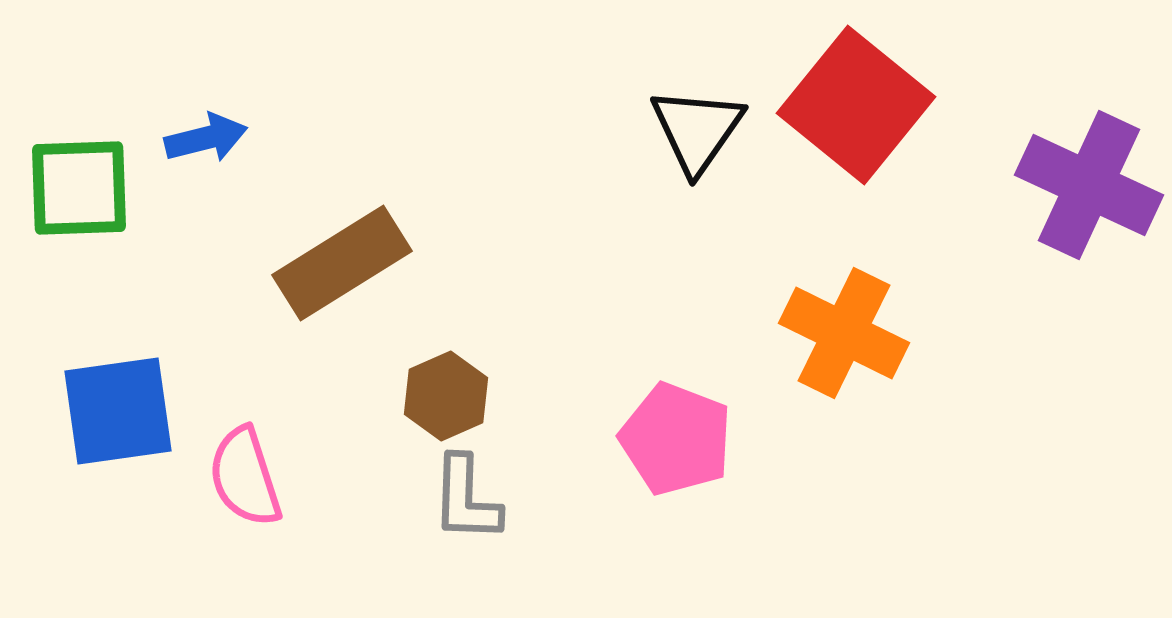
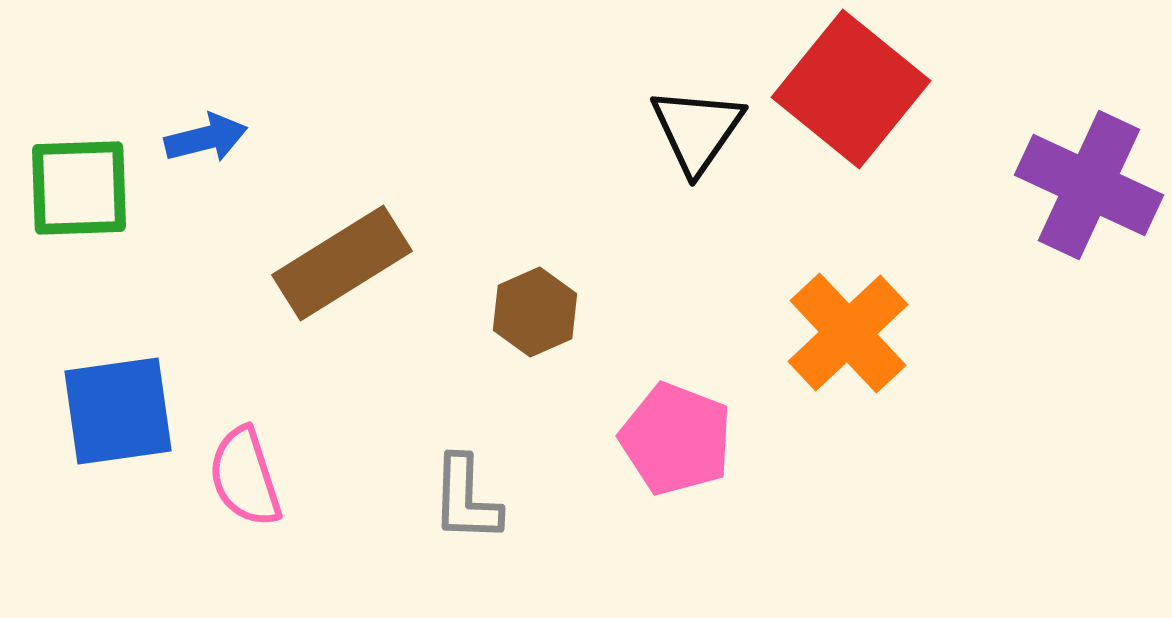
red square: moved 5 px left, 16 px up
orange cross: moved 4 px right; rotated 21 degrees clockwise
brown hexagon: moved 89 px right, 84 px up
